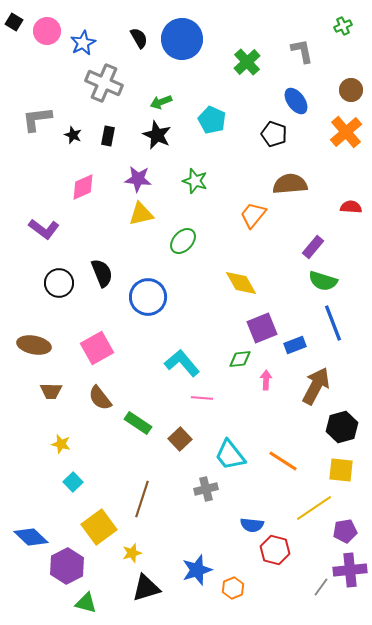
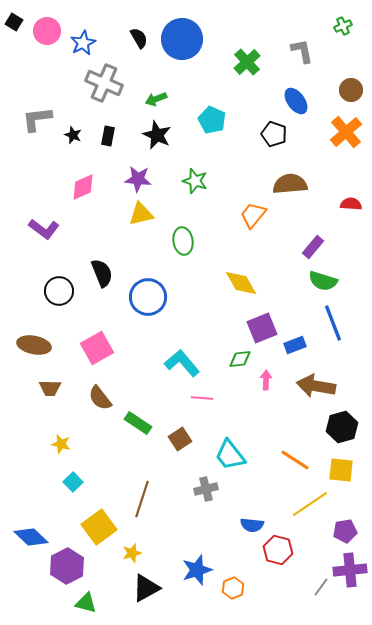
green arrow at (161, 102): moved 5 px left, 3 px up
red semicircle at (351, 207): moved 3 px up
green ellipse at (183, 241): rotated 52 degrees counterclockwise
black circle at (59, 283): moved 8 px down
brown arrow at (316, 386): rotated 108 degrees counterclockwise
brown trapezoid at (51, 391): moved 1 px left, 3 px up
brown square at (180, 439): rotated 10 degrees clockwise
orange line at (283, 461): moved 12 px right, 1 px up
yellow line at (314, 508): moved 4 px left, 4 px up
red hexagon at (275, 550): moved 3 px right
black triangle at (146, 588): rotated 12 degrees counterclockwise
